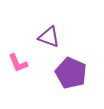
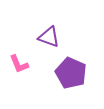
pink L-shape: moved 1 px right, 1 px down
